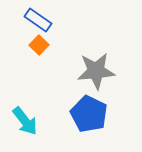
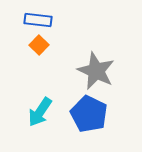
blue rectangle: rotated 28 degrees counterclockwise
gray star: rotated 30 degrees clockwise
cyan arrow: moved 15 px right, 9 px up; rotated 72 degrees clockwise
